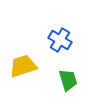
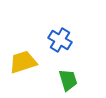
yellow trapezoid: moved 4 px up
